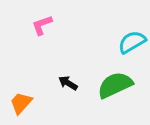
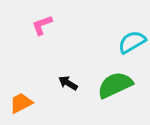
orange trapezoid: rotated 20 degrees clockwise
